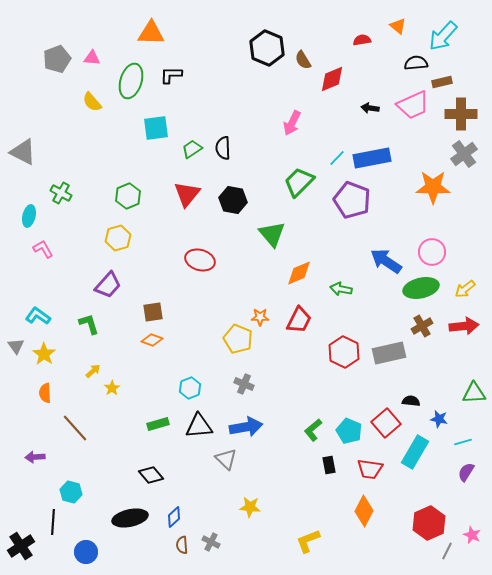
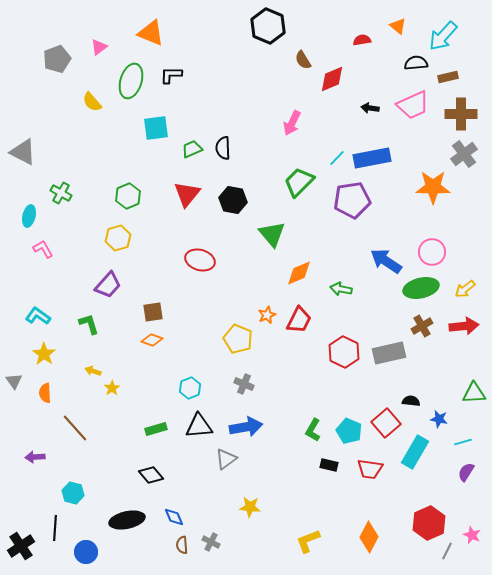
orange triangle at (151, 33): rotated 20 degrees clockwise
black hexagon at (267, 48): moved 1 px right, 22 px up
pink triangle at (92, 58): moved 7 px right, 11 px up; rotated 42 degrees counterclockwise
brown rectangle at (442, 82): moved 6 px right, 5 px up
green trapezoid at (192, 149): rotated 10 degrees clockwise
purple pentagon at (352, 200): rotated 30 degrees counterclockwise
orange star at (260, 317): moved 7 px right, 2 px up; rotated 24 degrees counterclockwise
gray triangle at (16, 346): moved 2 px left, 35 px down
yellow arrow at (93, 371): rotated 119 degrees counterclockwise
green rectangle at (158, 424): moved 2 px left, 5 px down
green L-shape at (313, 430): rotated 20 degrees counterclockwise
gray triangle at (226, 459): rotated 40 degrees clockwise
black rectangle at (329, 465): rotated 66 degrees counterclockwise
cyan hexagon at (71, 492): moved 2 px right, 1 px down
orange diamond at (364, 511): moved 5 px right, 26 px down
blue diamond at (174, 517): rotated 70 degrees counterclockwise
black ellipse at (130, 518): moved 3 px left, 2 px down
black line at (53, 522): moved 2 px right, 6 px down
